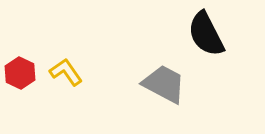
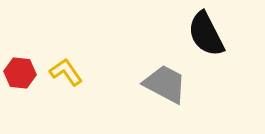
red hexagon: rotated 20 degrees counterclockwise
gray trapezoid: moved 1 px right
